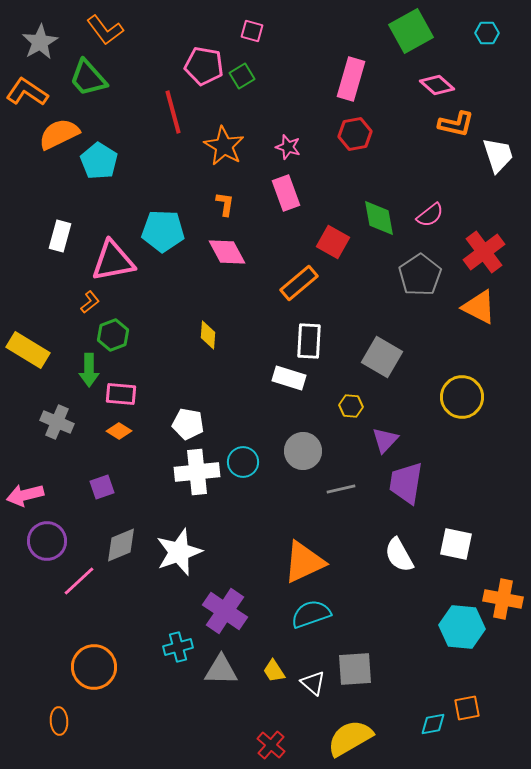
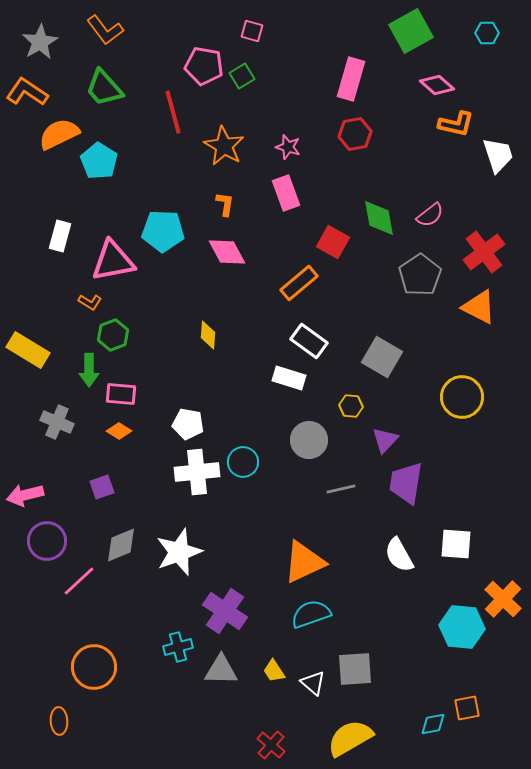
green trapezoid at (88, 78): moved 16 px right, 10 px down
orange L-shape at (90, 302): rotated 70 degrees clockwise
white rectangle at (309, 341): rotated 57 degrees counterclockwise
gray circle at (303, 451): moved 6 px right, 11 px up
white square at (456, 544): rotated 8 degrees counterclockwise
orange cross at (503, 599): rotated 33 degrees clockwise
